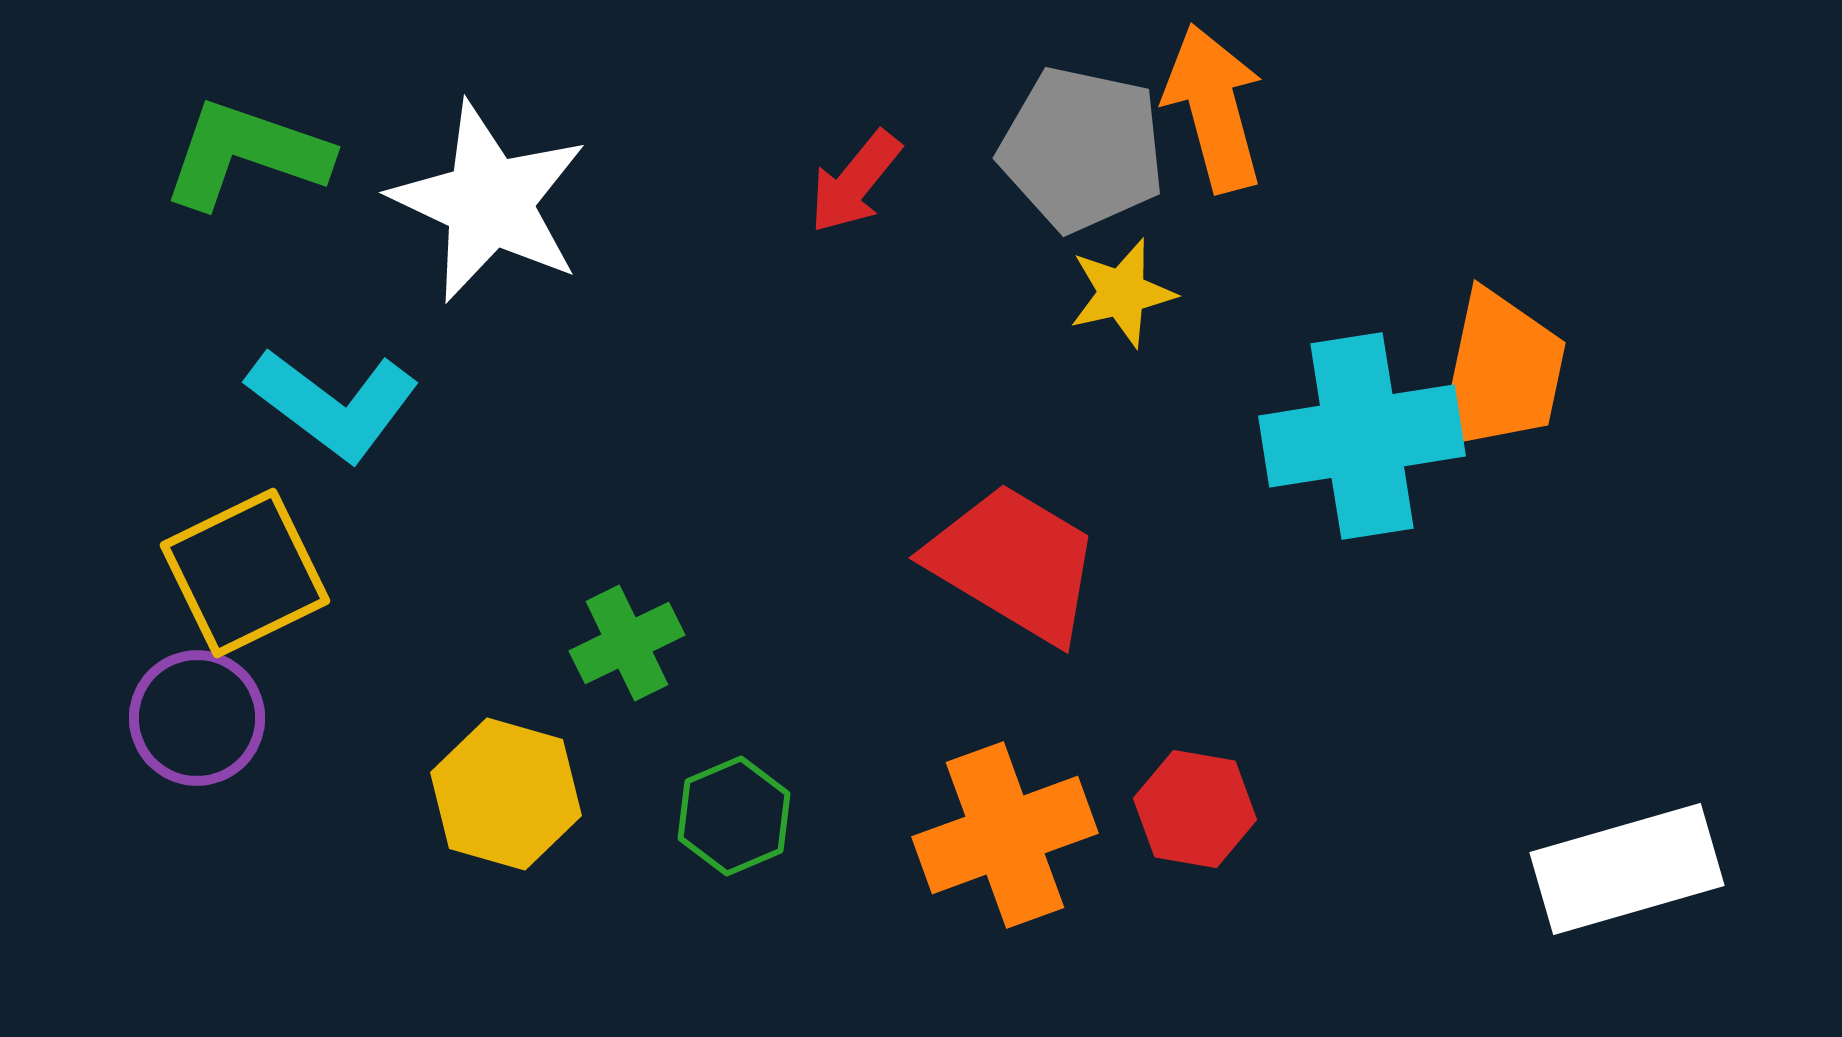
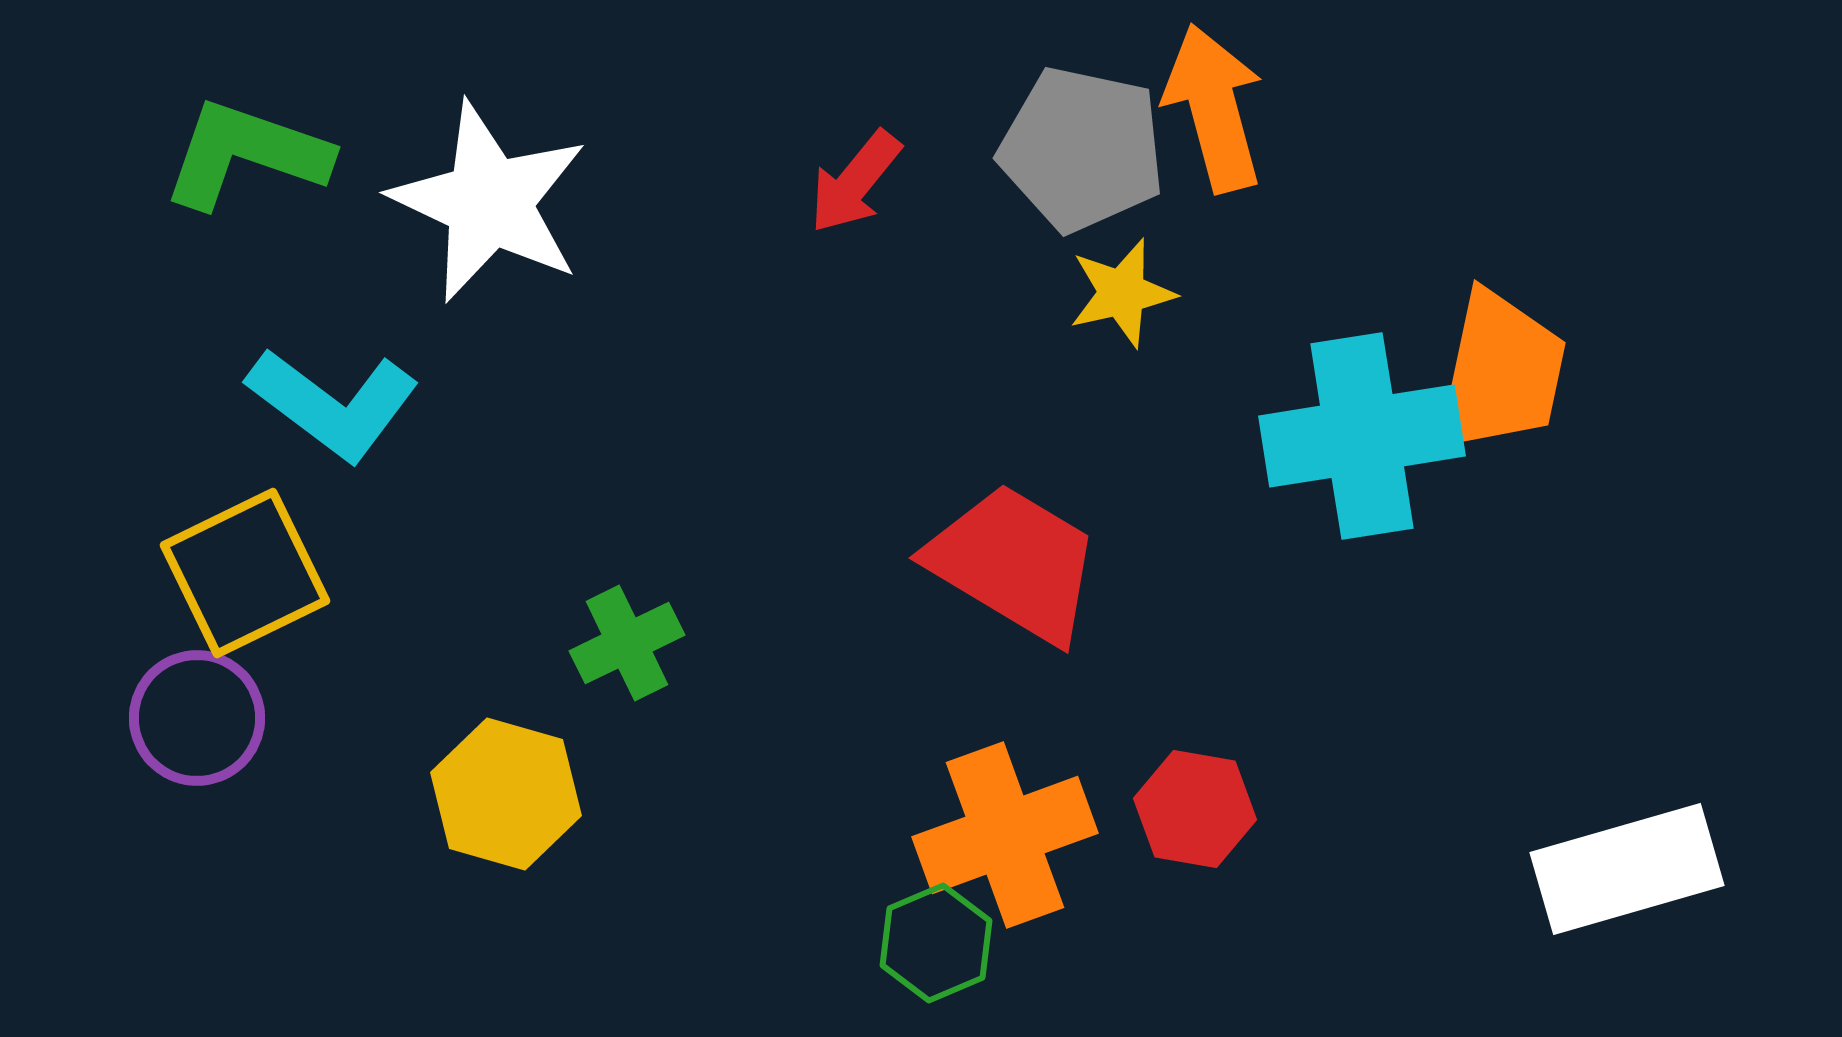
green hexagon: moved 202 px right, 127 px down
